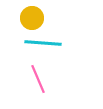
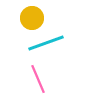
cyan line: moved 3 px right; rotated 24 degrees counterclockwise
